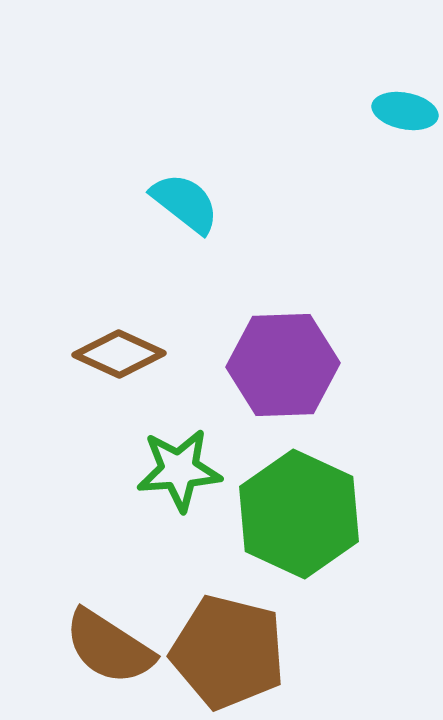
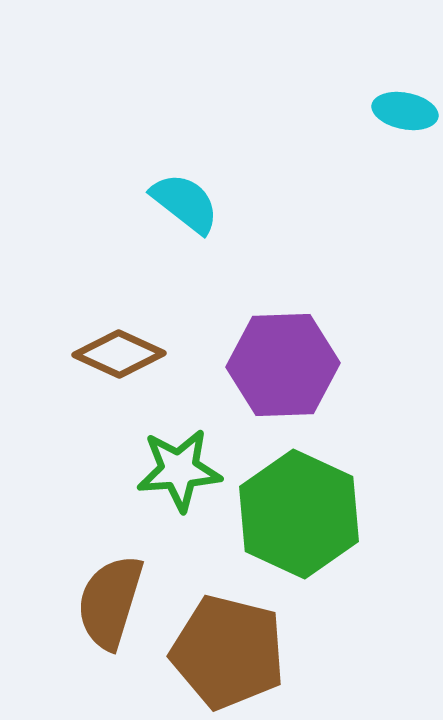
brown semicircle: moved 1 px right, 45 px up; rotated 74 degrees clockwise
